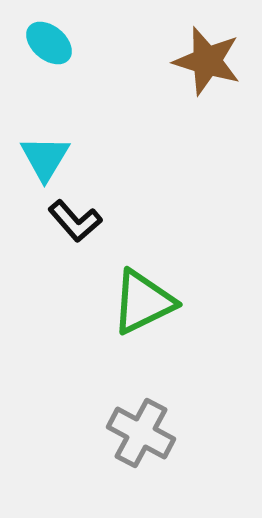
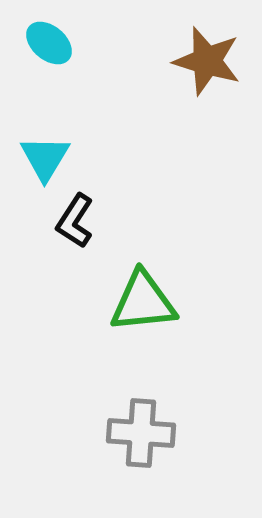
black L-shape: rotated 74 degrees clockwise
green triangle: rotated 20 degrees clockwise
gray cross: rotated 24 degrees counterclockwise
